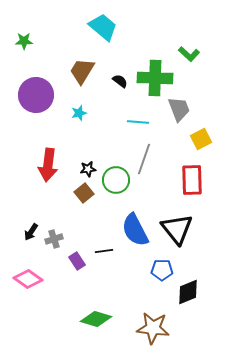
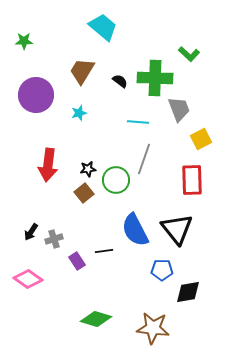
black diamond: rotated 12 degrees clockwise
